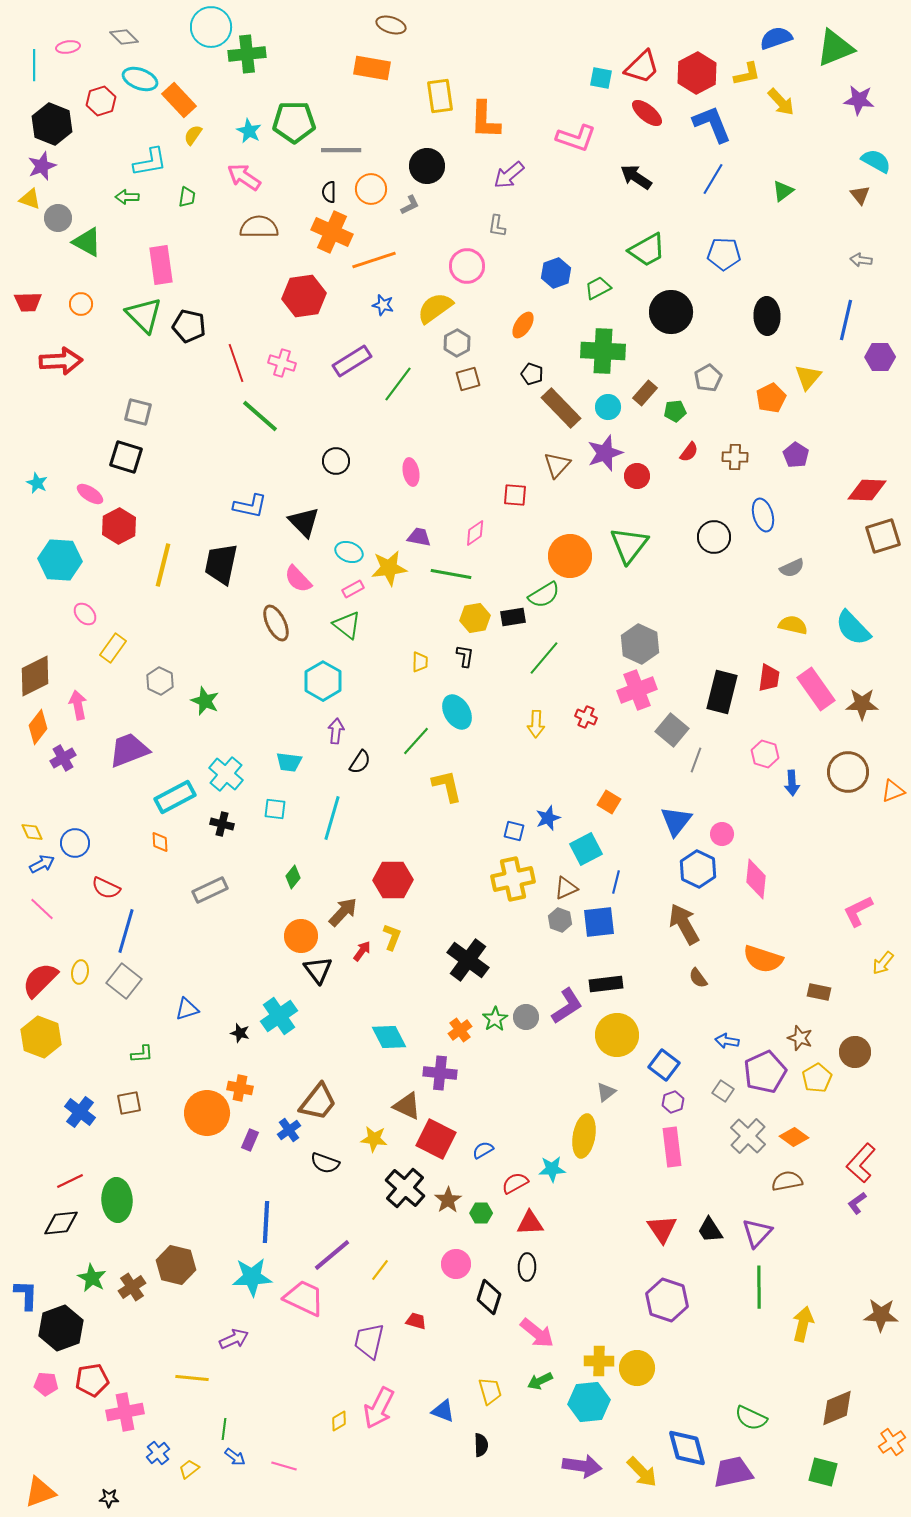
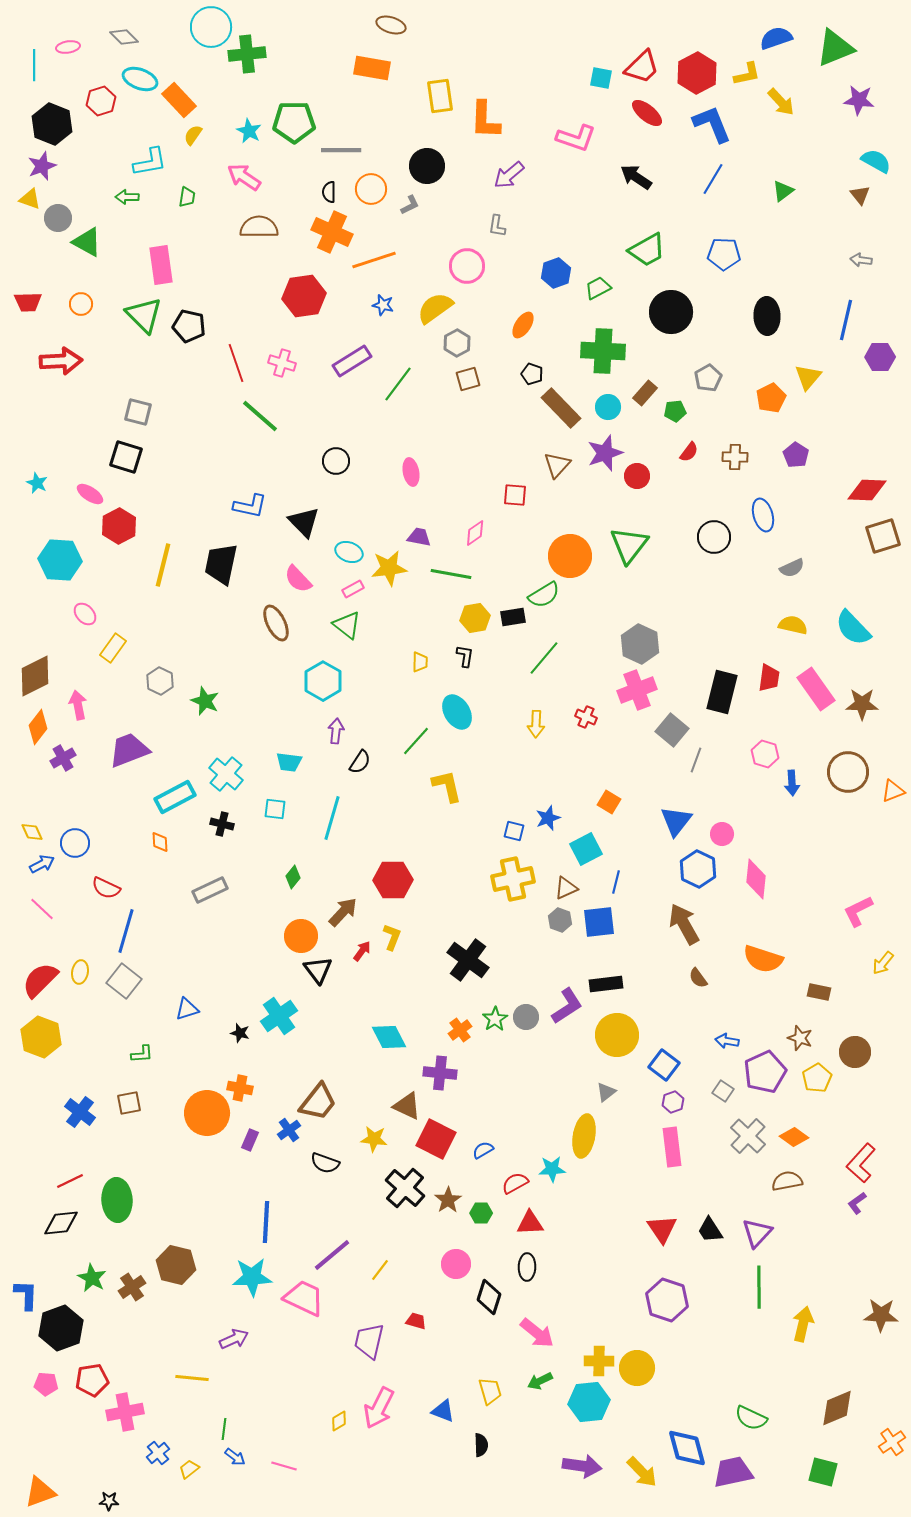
black star at (109, 1498): moved 3 px down
